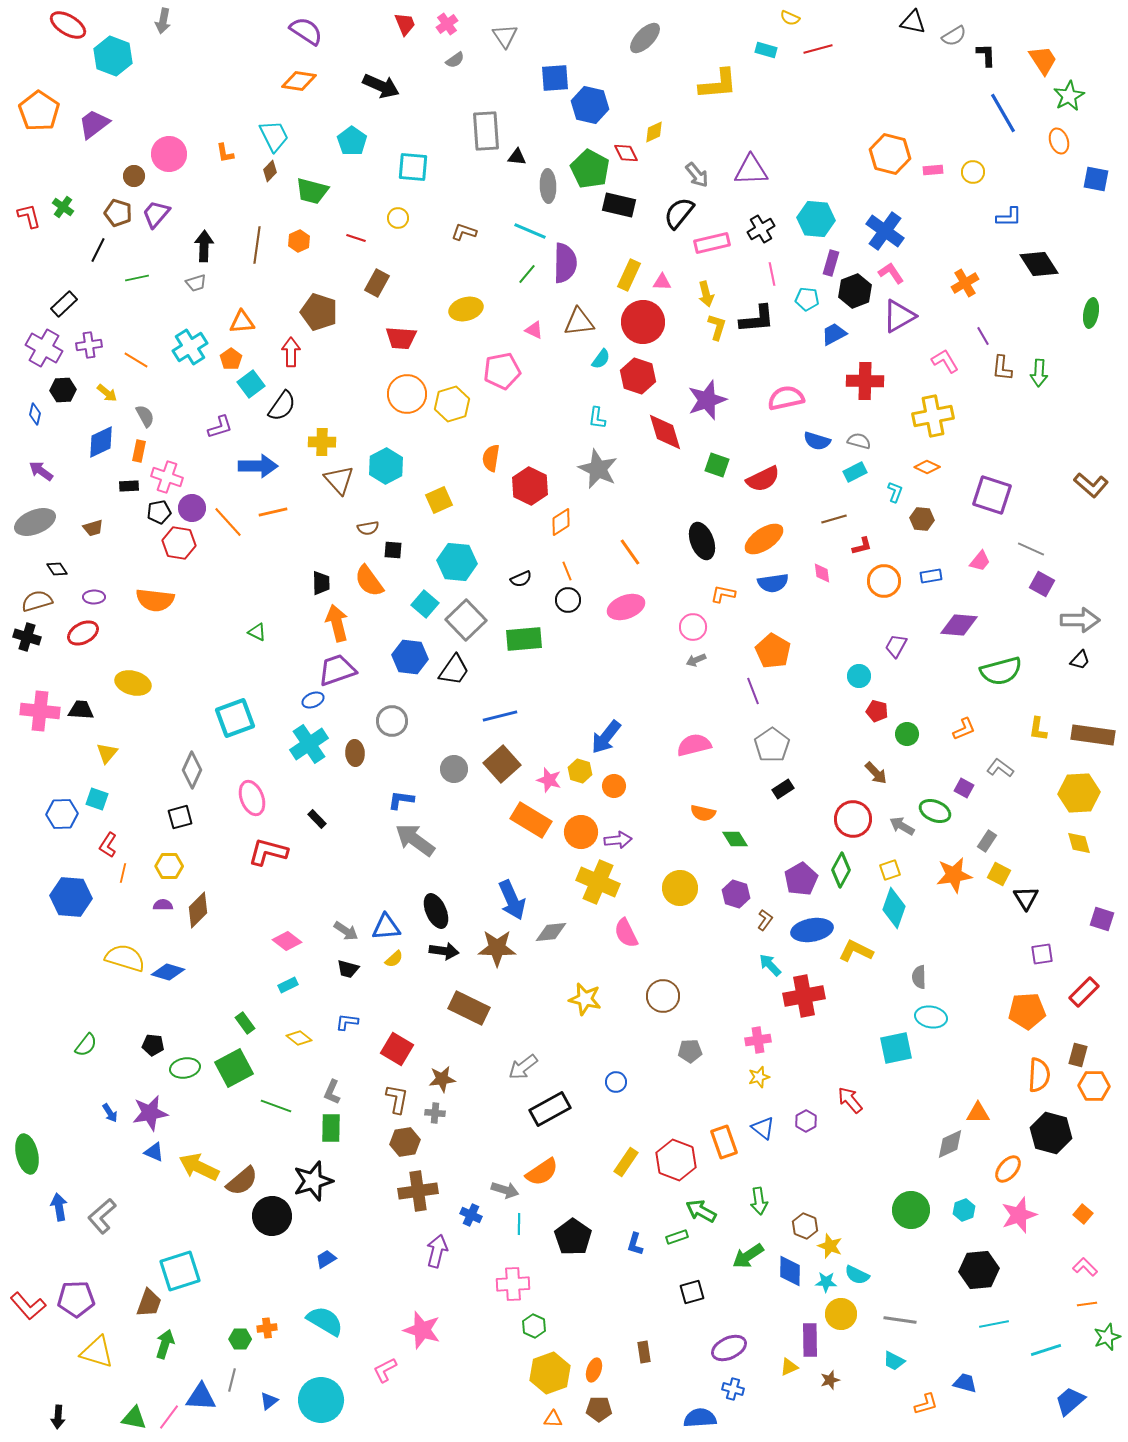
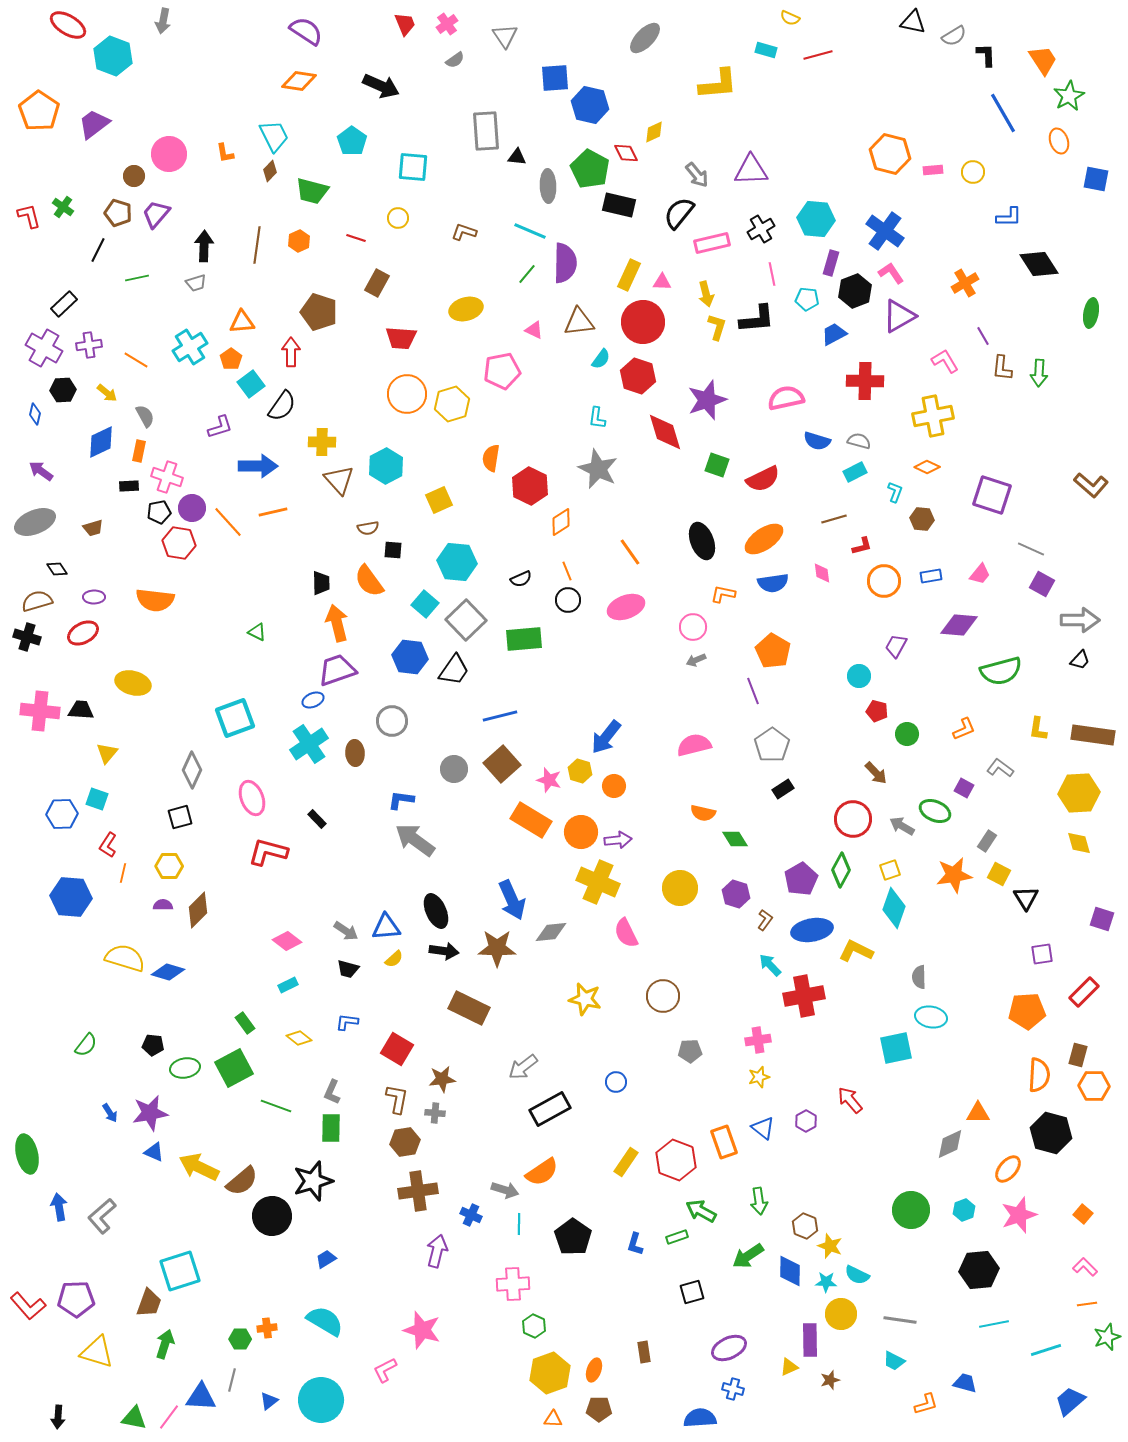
red line at (818, 49): moved 6 px down
pink trapezoid at (980, 561): moved 13 px down
